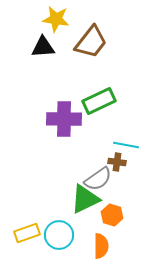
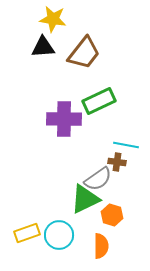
yellow star: moved 3 px left
brown trapezoid: moved 7 px left, 11 px down
